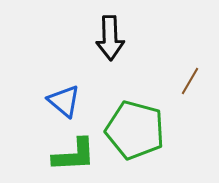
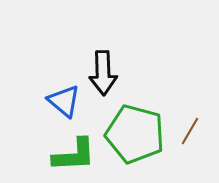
black arrow: moved 7 px left, 35 px down
brown line: moved 50 px down
green pentagon: moved 4 px down
